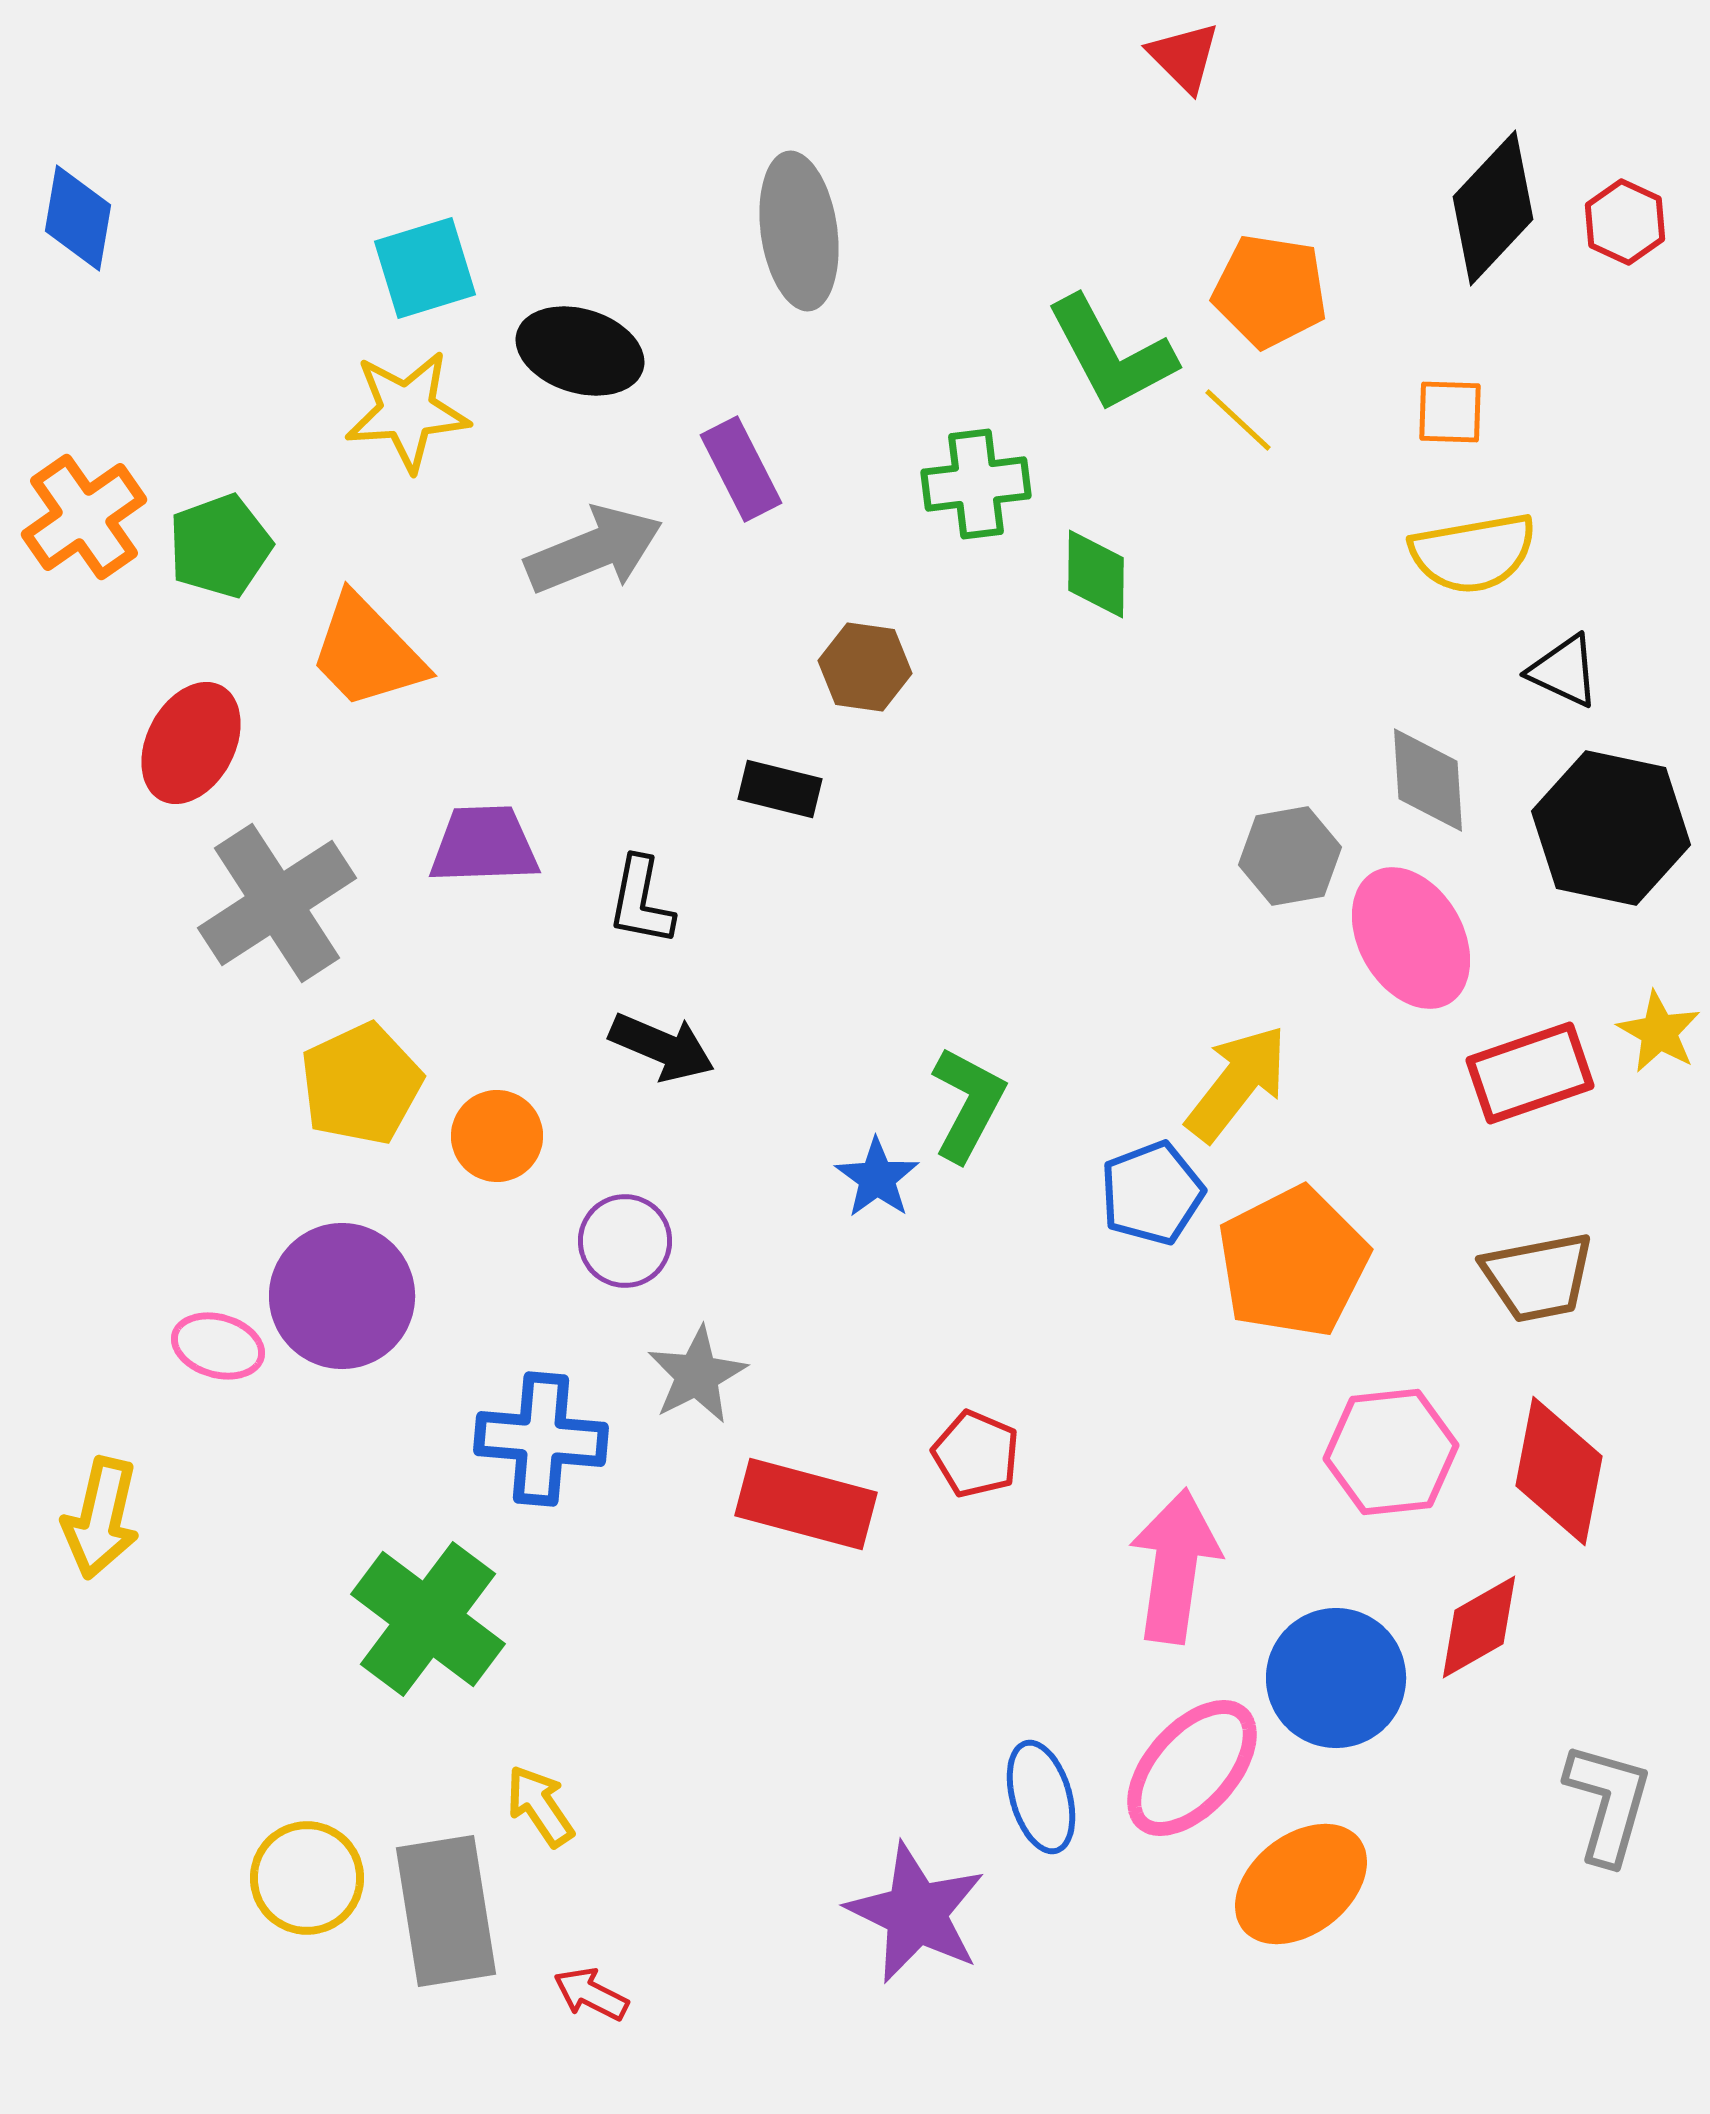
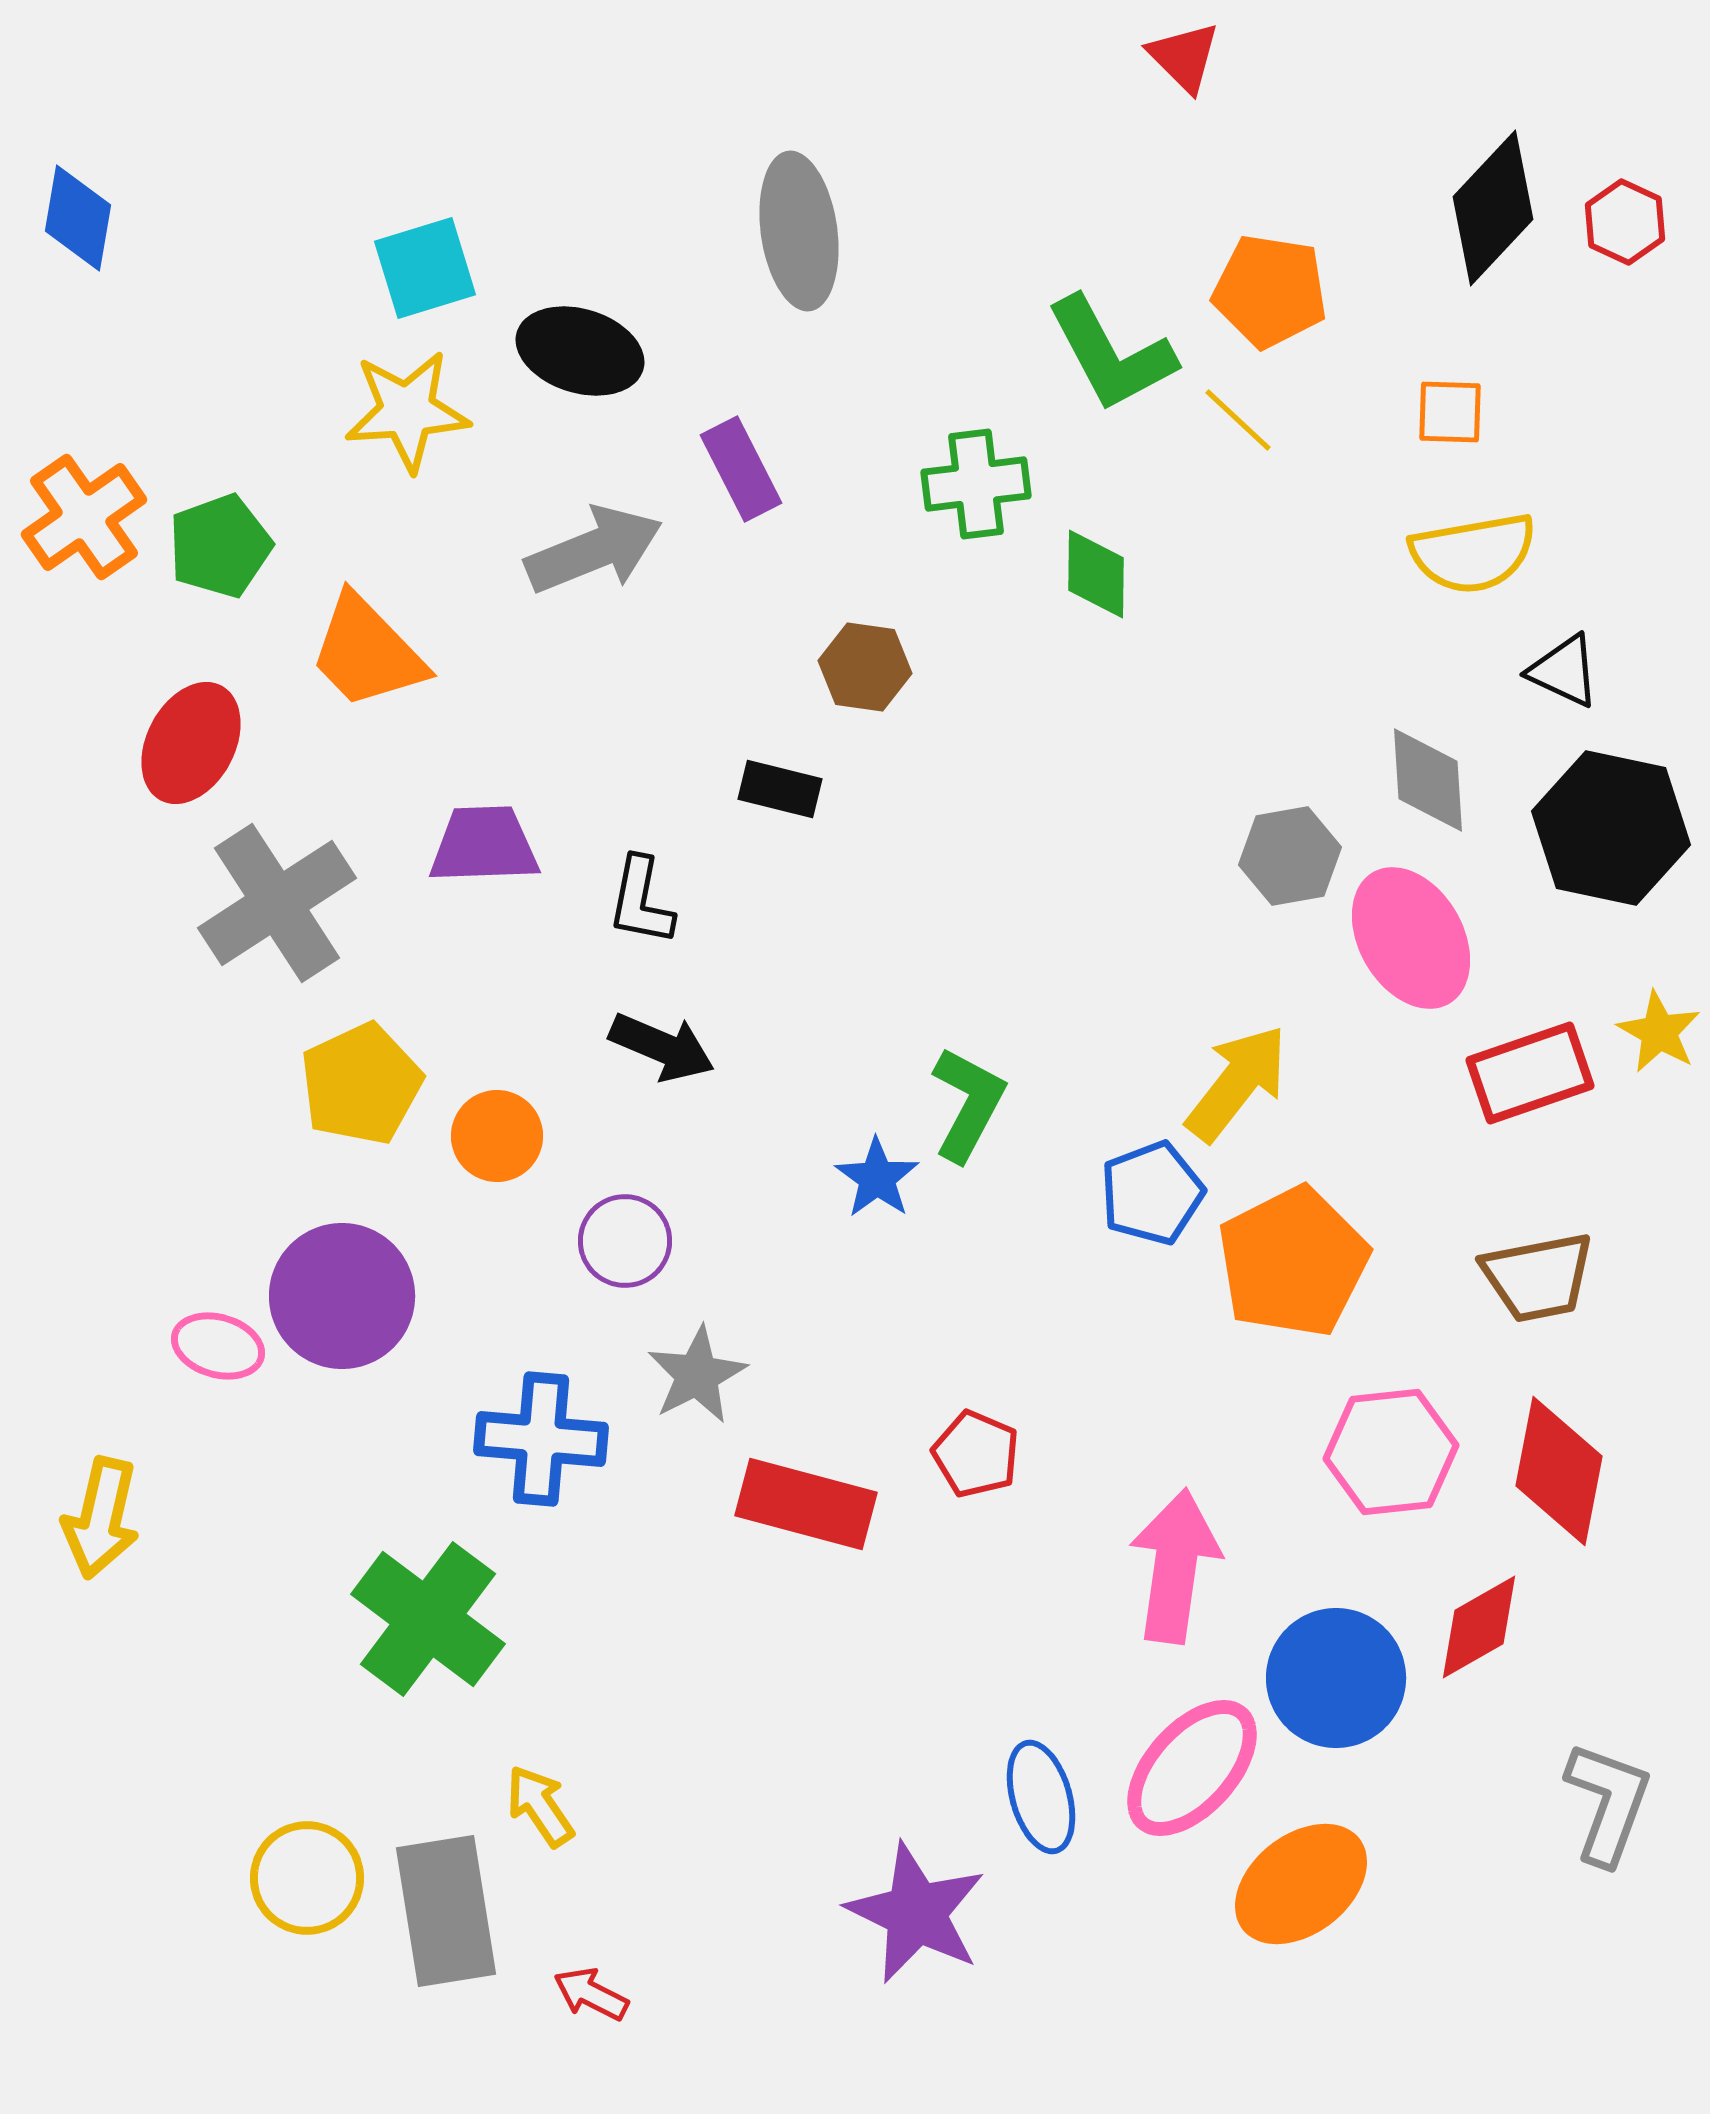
gray L-shape at (1608, 1803): rotated 4 degrees clockwise
